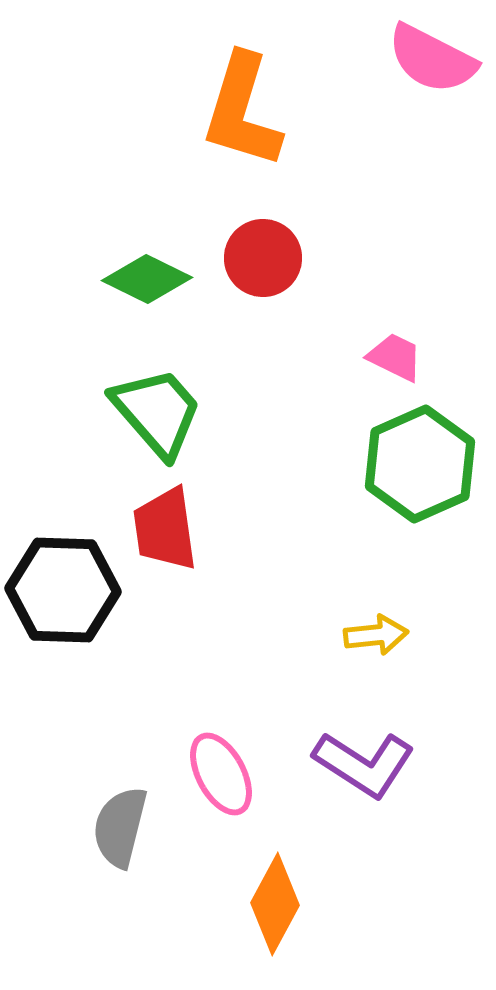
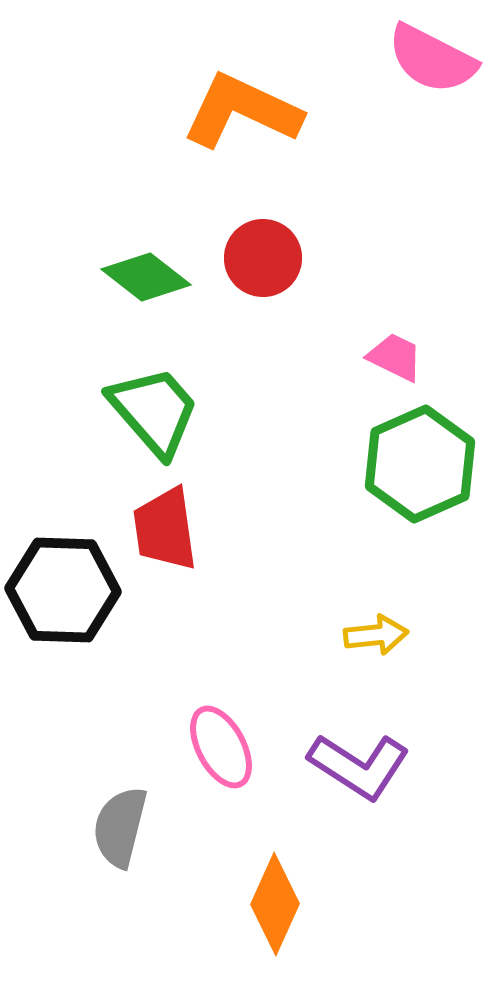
orange L-shape: rotated 98 degrees clockwise
green diamond: moved 1 px left, 2 px up; rotated 12 degrees clockwise
green trapezoid: moved 3 px left, 1 px up
purple L-shape: moved 5 px left, 2 px down
pink ellipse: moved 27 px up
orange diamond: rotated 4 degrees counterclockwise
